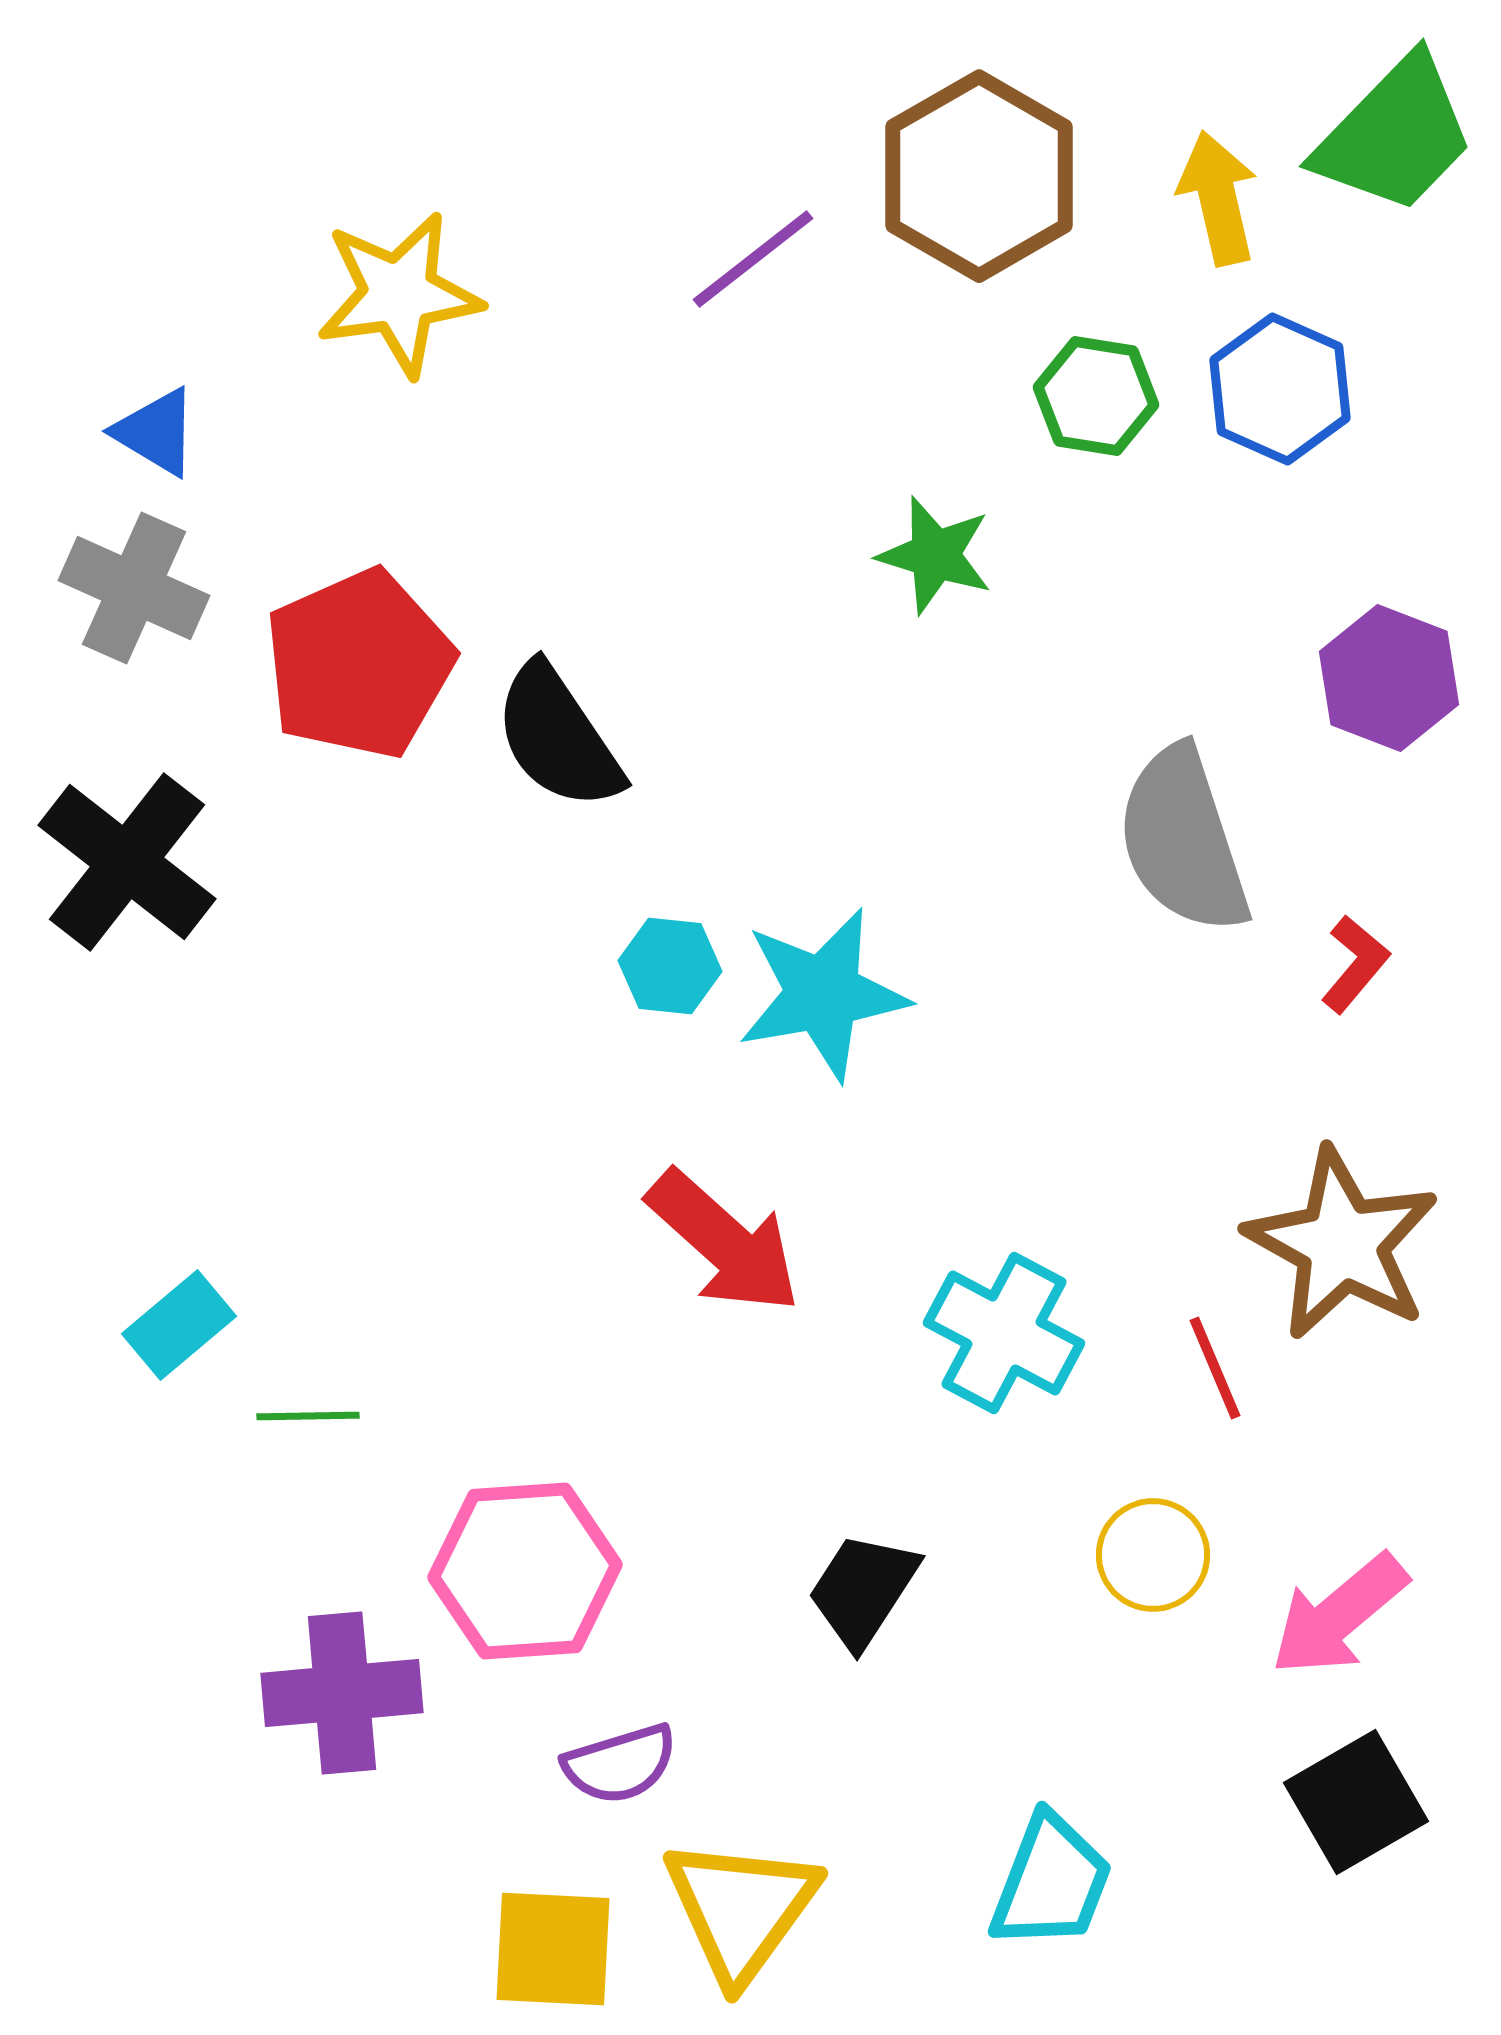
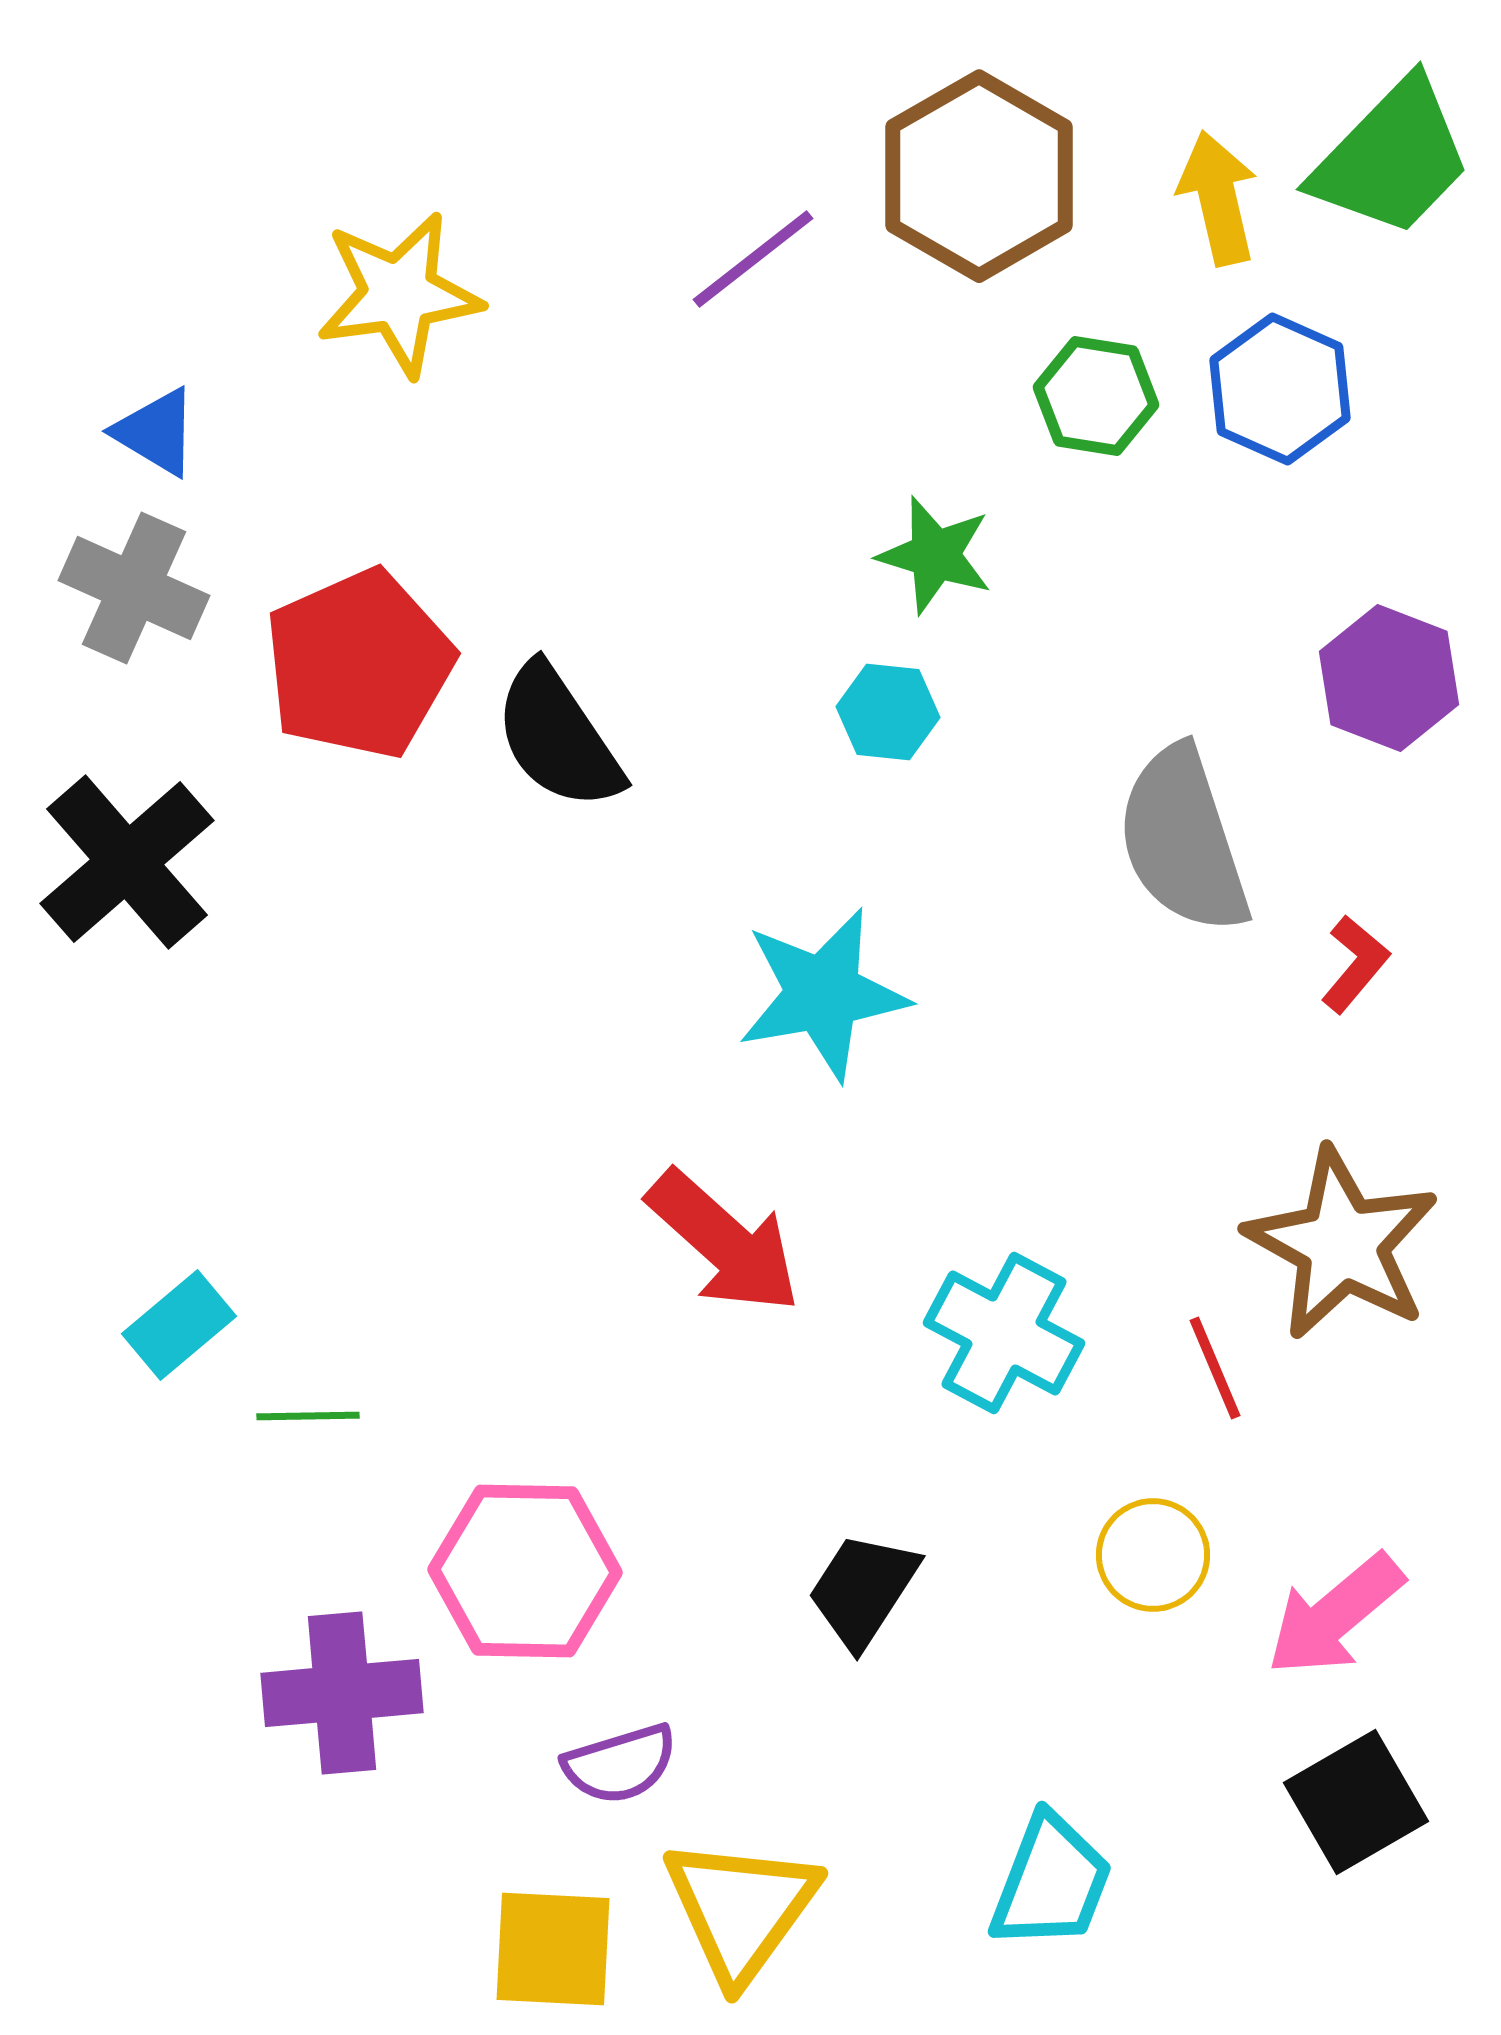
green trapezoid: moved 3 px left, 23 px down
black cross: rotated 11 degrees clockwise
cyan hexagon: moved 218 px right, 254 px up
pink hexagon: rotated 5 degrees clockwise
pink arrow: moved 4 px left
